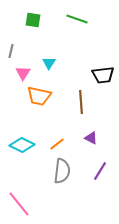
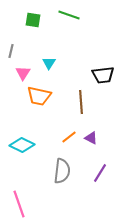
green line: moved 8 px left, 4 px up
orange line: moved 12 px right, 7 px up
purple line: moved 2 px down
pink line: rotated 20 degrees clockwise
